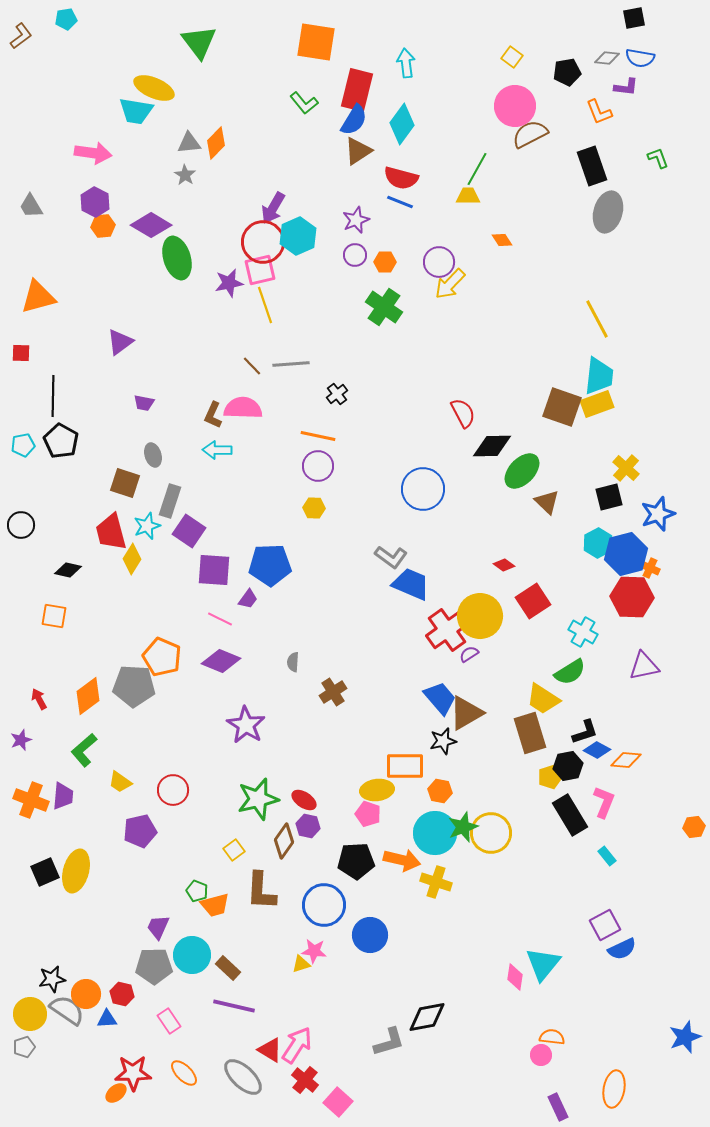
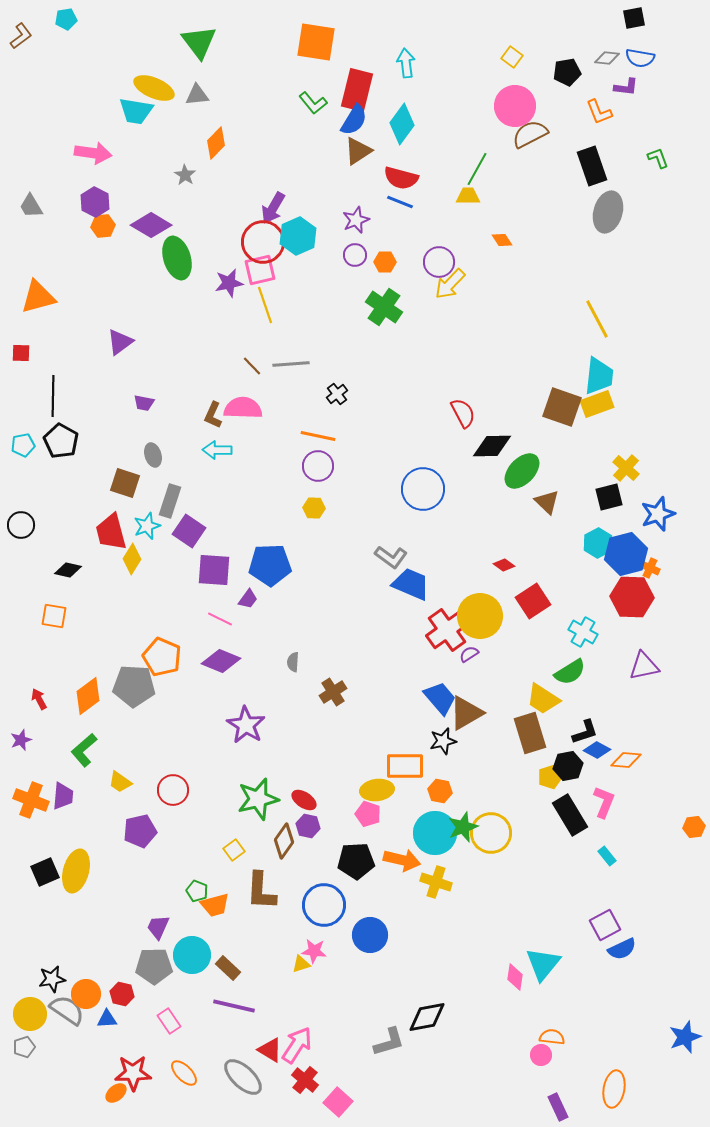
green L-shape at (304, 103): moved 9 px right
gray triangle at (189, 143): moved 8 px right, 48 px up
